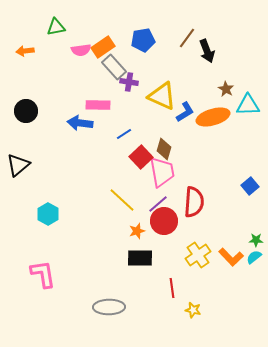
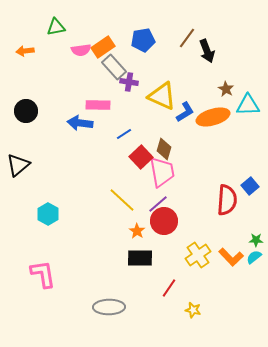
red semicircle: moved 33 px right, 2 px up
orange star: rotated 21 degrees counterclockwise
red line: moved 3 px left; rotated 42 degrees clockwise
